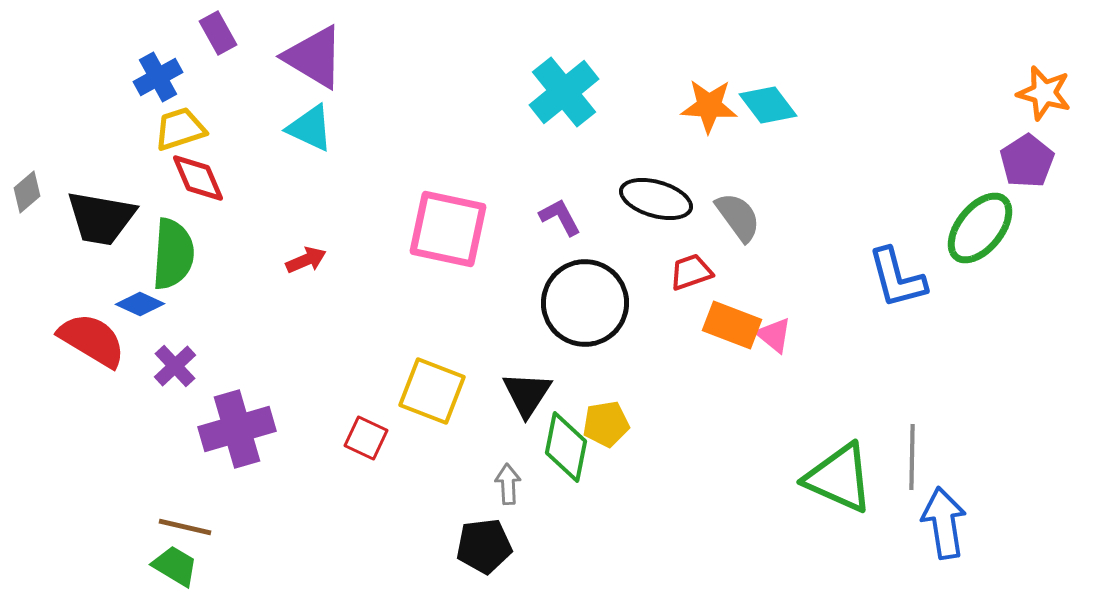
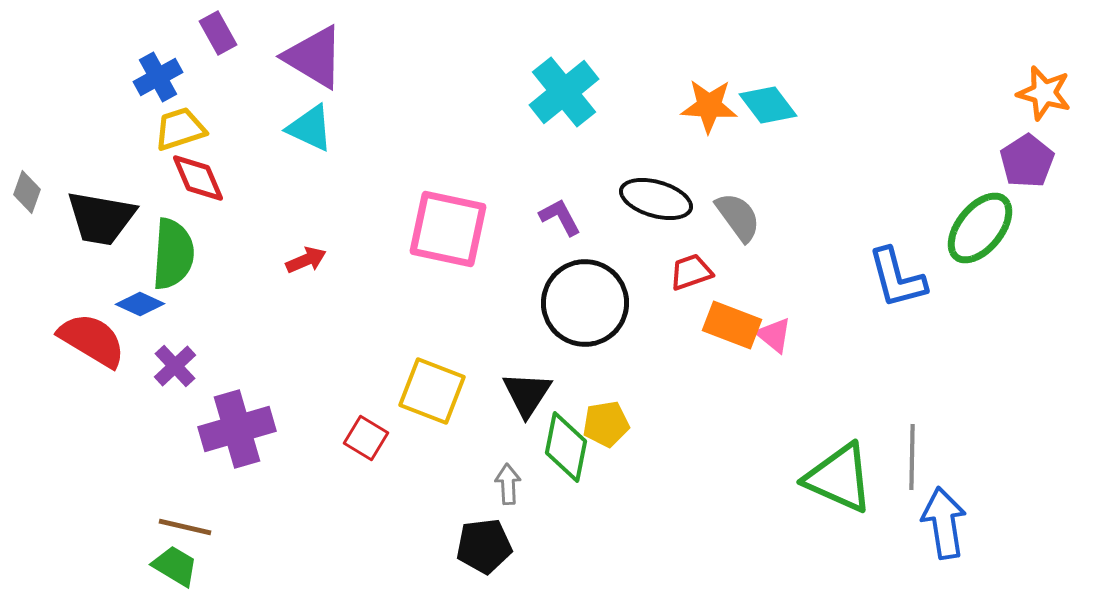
gray diamond at (27, 192): rotated 30 degrees counterclockwise
red square at (366, 438): rotated 6 degrees clockwise
